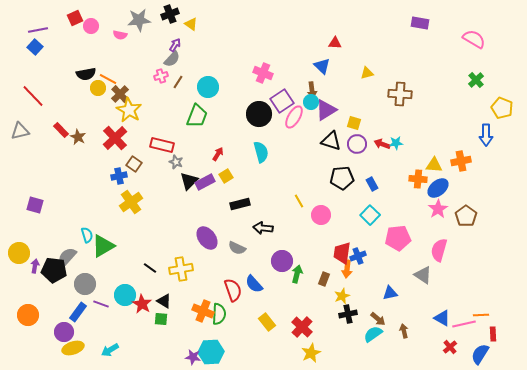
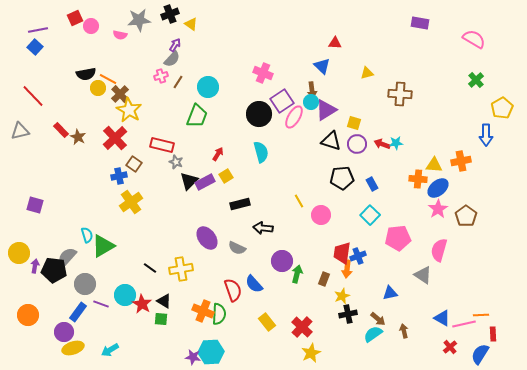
yellow pentagon at (502, 108): rotated 20 degrees clockwise
